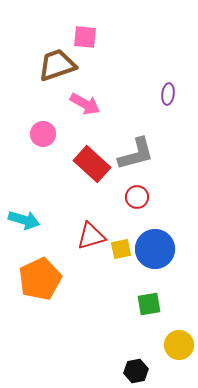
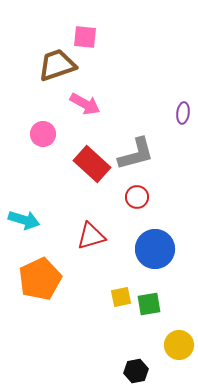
purple ellipse: moved 15 px right, 19 px down
yellow square: moved 48 px down
